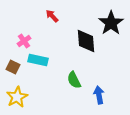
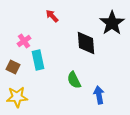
black star: moved 1 px right
black diamond: moved 2 px down
cyan rectangle: rotated 66 degrees clockwise
yellow star: rotated 25 degrees clockwise
